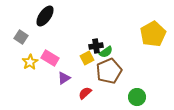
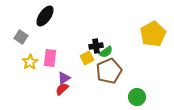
pink rectangle: rotated 66 degrees clockwise
red semicircle: moved 23 px left, 4 px up
